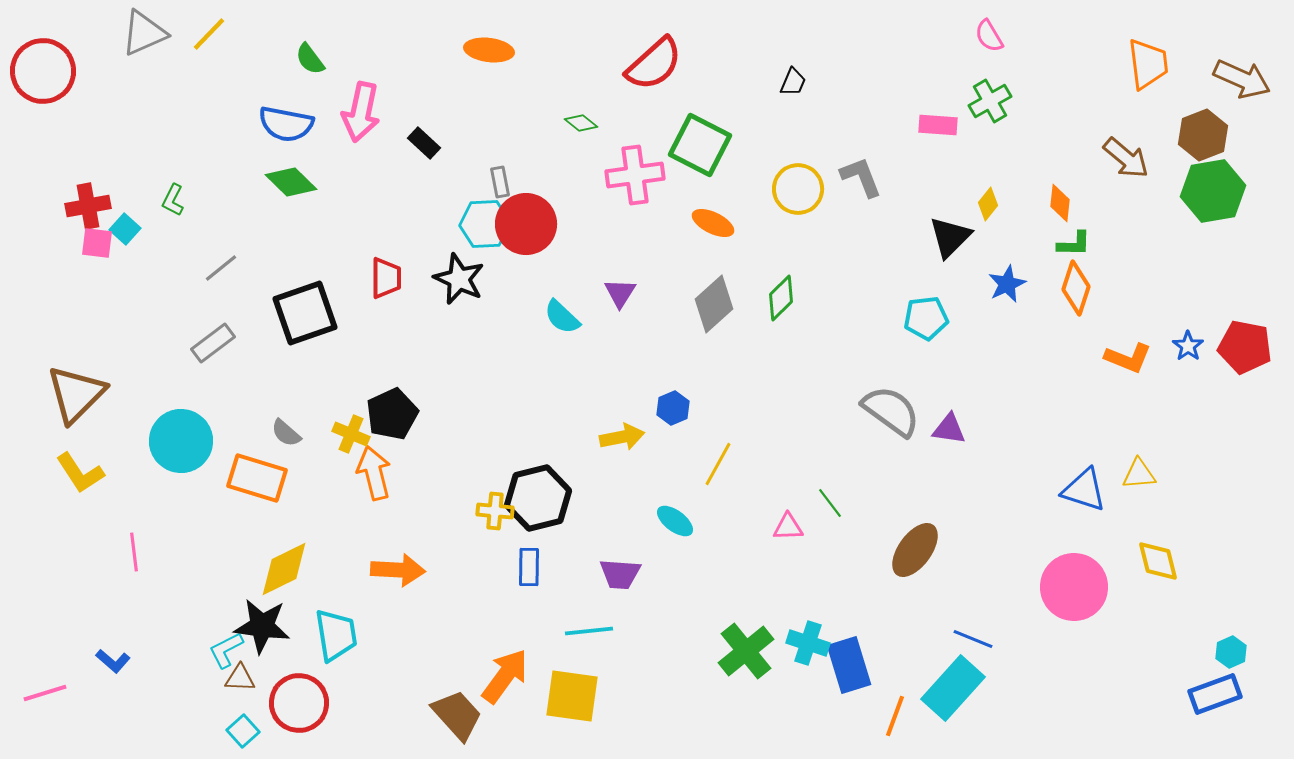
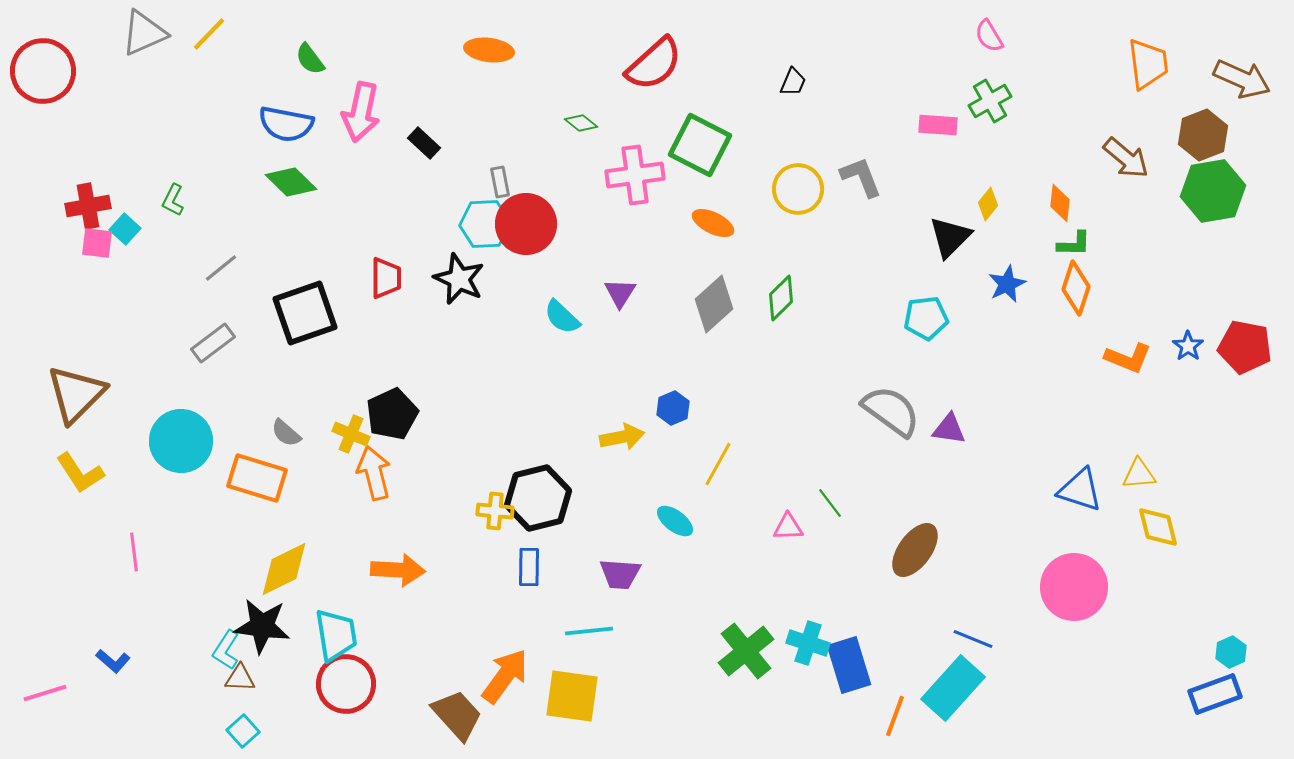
blue triangle at (1084, 490): moved 4 px left
yellow diamond at (1158, 561): moved 34 px up
cyan L-shape at (226, 650): rotated 30 degrees counterclockwise
red circle at (299, 703): moved 47 px right, 19 px up
